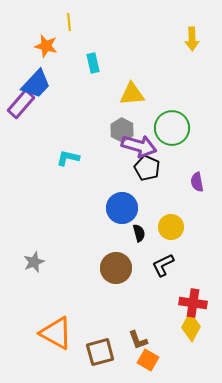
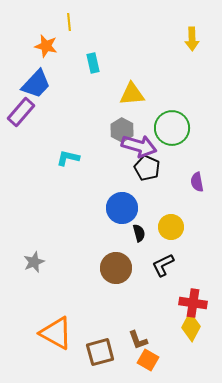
purple rectangle: moved 8 px down
